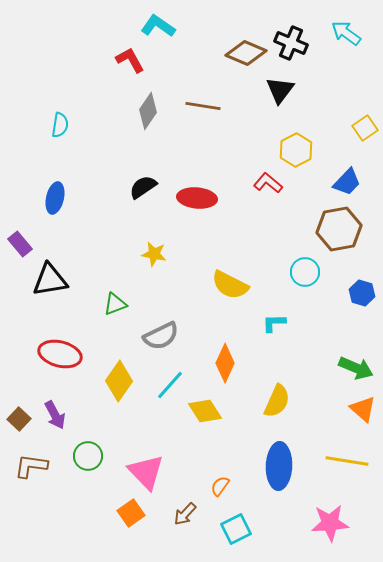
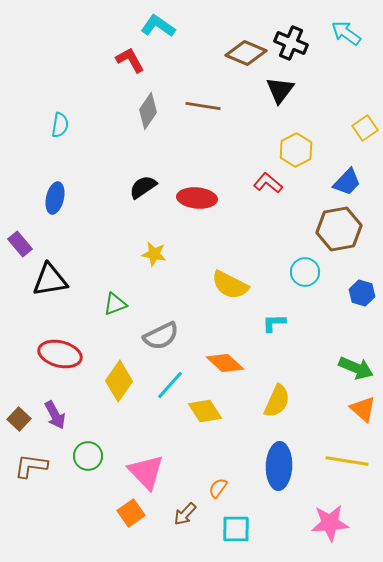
orange diamond at (225, 363): rotated 72 degrees counterclockwise
orange semicircle at (220, 486): moved 2 px left, 2 px down
cyan square at (236, 529): rotated 28 degrees clockwise
